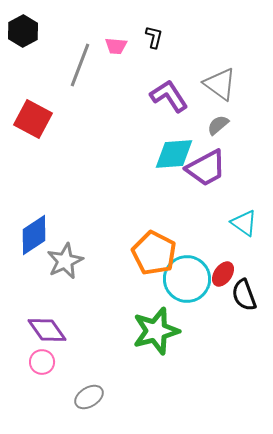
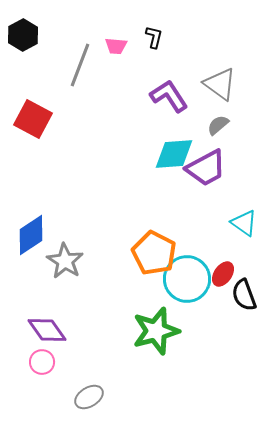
black hexagon: moved 4 px down
blue diamond: moved 3 px left
gray star: rotated 15 degrees counterclockwise
